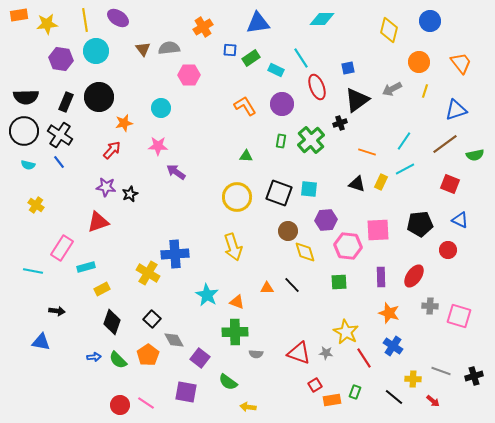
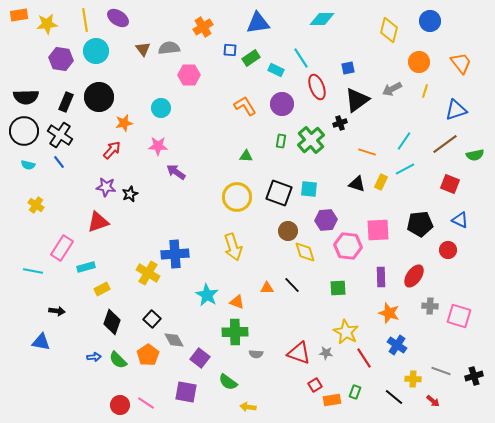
green square at (339, 282): moved 1 px left, 6 px down
blue cross at (393, 346): moved 4 px right, 1 px up
